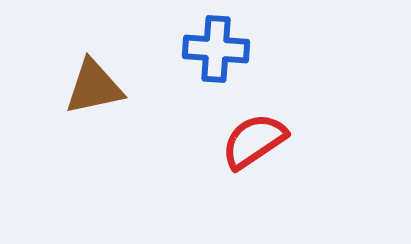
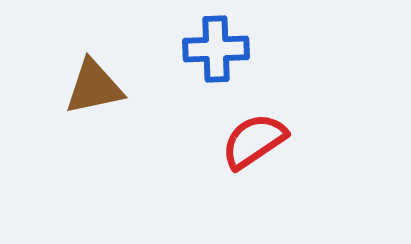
blue cross: rotated 6 degrees counterclockwise
